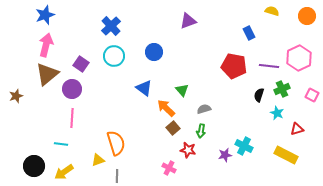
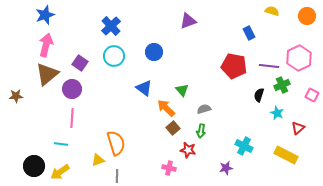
purple square: moved 1 px left, 1 px up
green cross: moved 4 px up
brown star: rotated 16 degrees clockwise
red triangle: moved 1 px right, 1 px up; rotated 24 degrees counterclockwise
purple star: moved 1 px right, 13 px down
pink cross: rotated 16 degrees counterclockwise
yellow arrow: moved 4 px left
